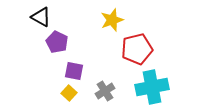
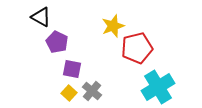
yellow star: moved 1 px right, 6 px down
red pentagon: moved 1 px up
purple square: moved 2 px left, 2 px up
cyan cross: moved 6 px right; rotated 20 degrees counterclockwise
gray cross: moved 13 px left; rotated 18 degrees counterclockwise
